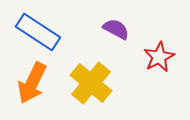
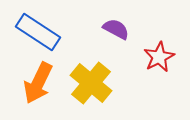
orange arrow: moved 6 px right
